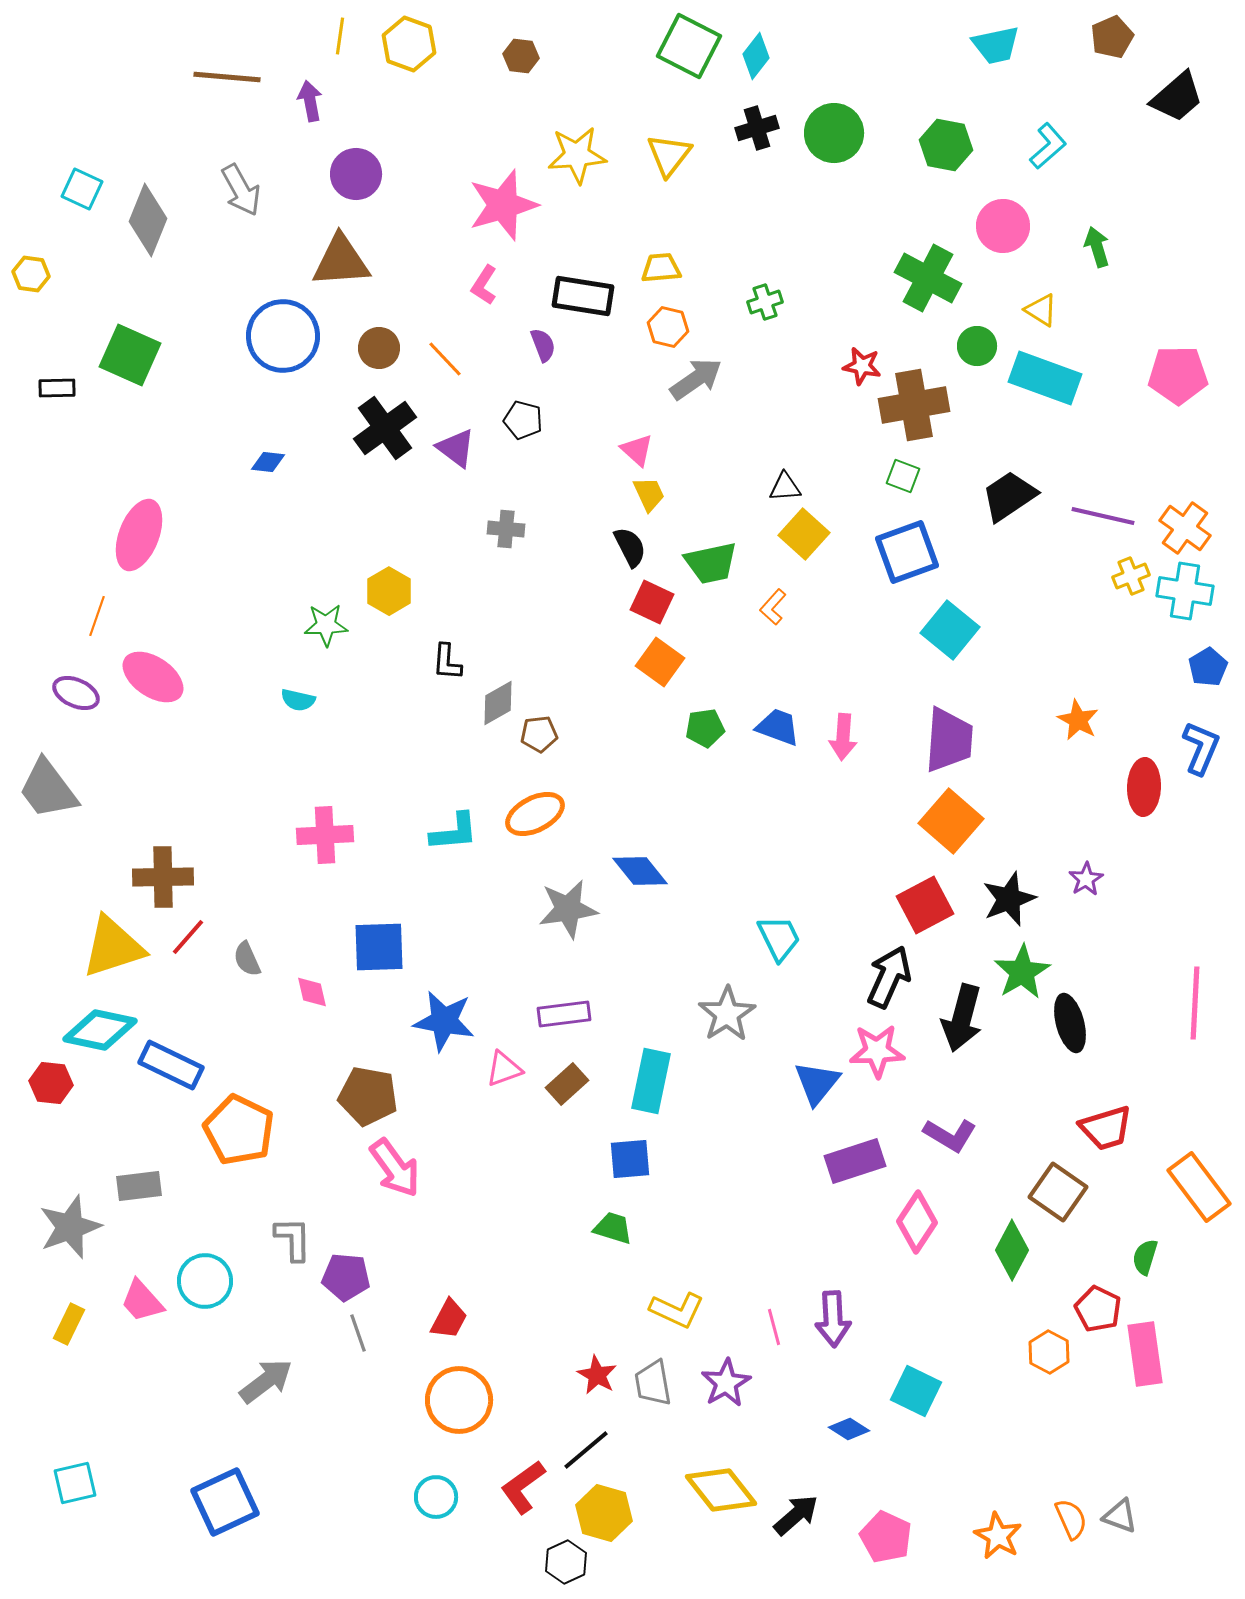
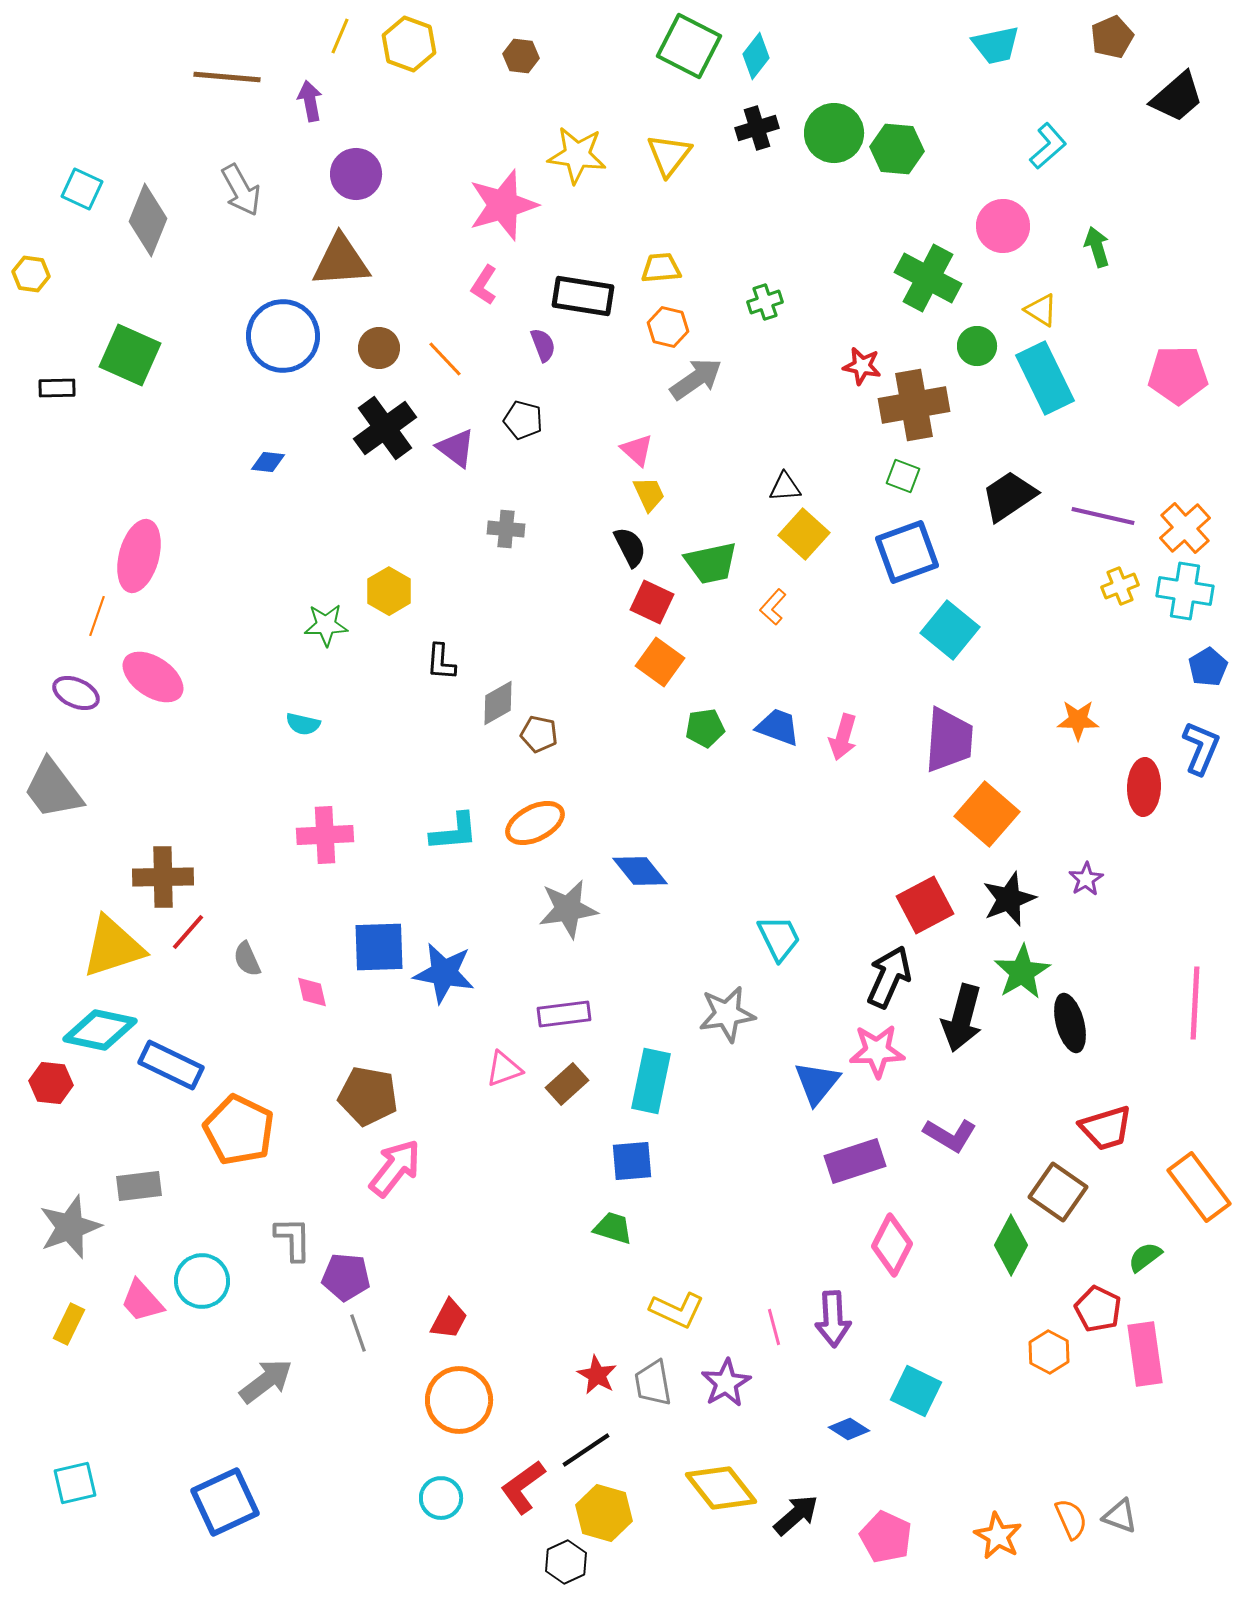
yellow line at (340, 36): rotated 15 degrees clockwise
green hexagon at (946, 145): moved 49 px left, 4 px down; rotated 6 degrees counterclockwise
yellow star at (577, 155): rotated 12 degrees clockwise
cyan rectangle at (1045, 378): rotated 44 degrees clockwise
orange cross at (1185, 528): rotated 12 degrees clockwise
pink ellipse at (139, 535): moved 21 px down; rotated 6 degrees counterclockwise
yellow cross at (1131, 576): moved 11 px left, 10 px down
black L-shape at (447, 662): moved 6 px left
cyan semicircle at (298, 700): moved 5 px right, 24 px down
orange star at (1078, 720): rotated 27 degrees counterclockwise
brown pentagon at (539, 734): rotated 18 degrees clockwise
pink arrow at (843, 737): rotated 12 degrees clockwise
gray trapezoid at (48, 789): moved 5 px right
orange ellipse at (535, 814): moved 9 px down
orange square at (951, 821): moved 36 px right, 7 px up
red line at (188, 937): moved 5 px up
gray star at (727, 1014): rotated 24 degrees clockwise
blue star at (444, 1021): moved 48 px up
blue square at (630, 1159): moved 2 px right, 2 px down
pink arrow at (395, 1168): rotated 106 degrees counterclockwise
pink diamond at (917, 1222): moved 25 px left, 23 px down; rotated 6 degrees counterclockwise
green diamond at (1012, 1250): moved 1 px left, 5 px up
green semicircle at (1145, 1257): rotated 36 degrees clockwise
cyan circle at (205, 1281): moved 3 px left
black line at (586, 1450): rotated 6 degrees clockwise
yellow diamond at (721, 1490): moved 2 px up
cyan circle at (436, 1497): moved 5 px right, 1 px down
